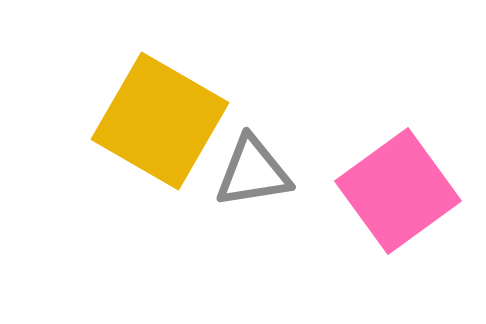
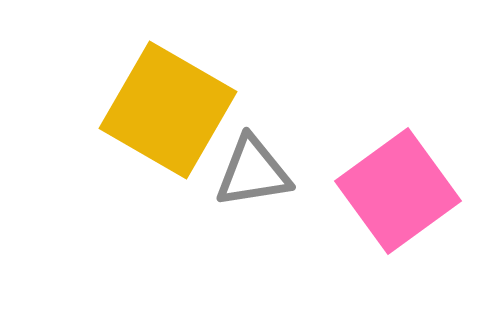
yellow square: moved 8 px right, 11 px up
